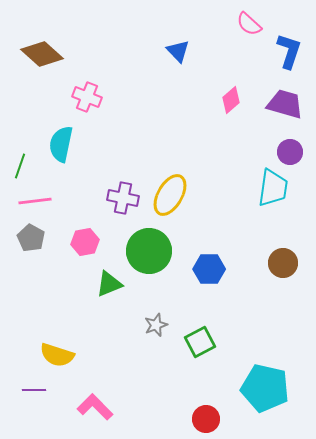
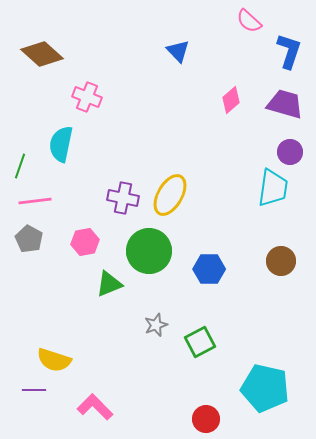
pink semicircle: moved 3 px up
gray pentagon: moved 2 px left, 1 px down
brown circle: moved 2 px left, 2 px up
yellow semicircle: moved 3 px left, 5 px down
